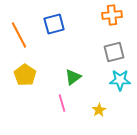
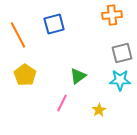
orange line: moved 1 px left
gray square: moved 8 px right, 1 px down
green triangle: moved 5 px right, 1 px up
pink line: rotated 42 degrees clockwise
